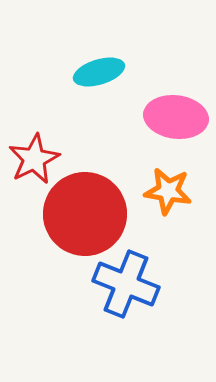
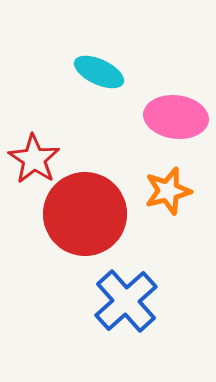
cyan ellipse: rotated 42 degrees clockwise
red star: rotated 12 degrees counterclockwise
orange star: rotated 24 degrees counterclockwise
blue cross: moved 17 px down; rotated 26 degrees clockwise
